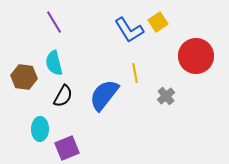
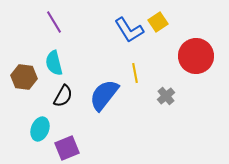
cyan ellipse: rotated 20 degrees clockwise
